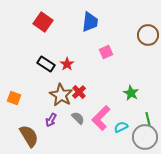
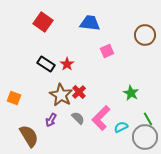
blue trapezoid: moved 1 px down; rotated 90 degrees counterclockwise
brown circle: moved 3 px left
pink square: moved 1 px right, 1 px up
green line: rotated 16 degrees counterclockwise
